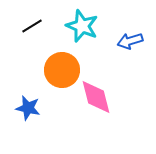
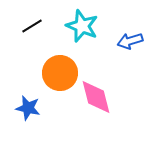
orange circle: moved 2 px left, 3 px down
